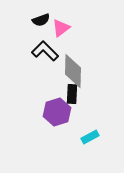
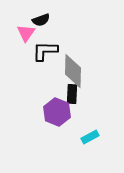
pink triangle: moved 35 px left, 5 px down; rotated 18 degrees counterclockwise
black L-shape: rotated 44 degrees counterclockwise
purple hexagon: rotated 20 degrees counterclockwise
